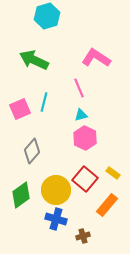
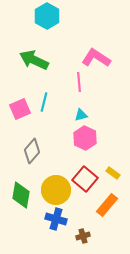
cyan hexagon: rotated 15 degrees counterclockwise
pink line: moved 6 px up; rotated 18 degrees clockwise
green diamond: rotated 44 degrees counterclockwise
